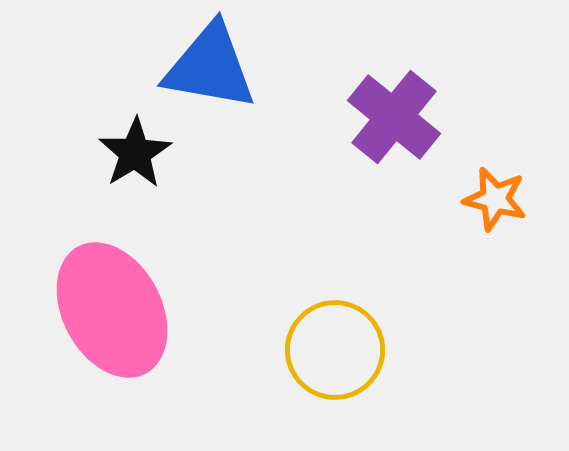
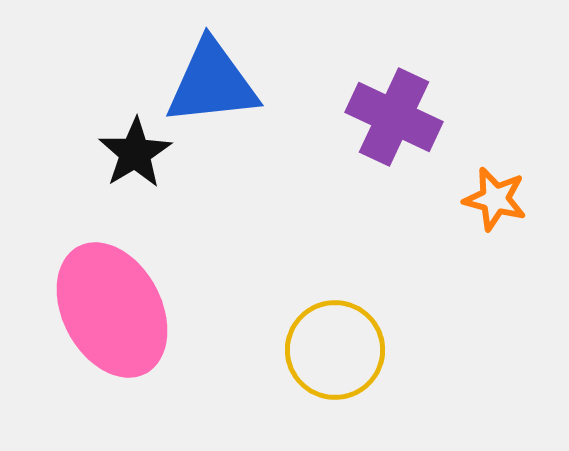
blue triangle: moved 2 px right, 16 px down; rotated 16 degrees counterclockwise
purple cross: rotated 14 degrees counterclockwise
